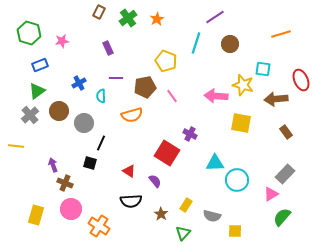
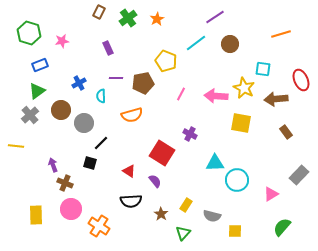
cyan line at (196, 43): rotated 35 degrees clockwise
yellow star at (243, 85): moved 1 px right, 3 px down; rotated 10 degrees clockwise
brown pentagon at (145, 87): moved 2 px left, 4 px up
pink line at (172, 96): moved 9 px right, 2 px up; rotated 64 degrees clockwise
brown circle at (59, 111): moved 2 px right, 1 px up
black line at (101, 143): rotated 21 degrees clockwise
red square at (167, 153): moved 5 px left
gray rectangle at (285, 174): moved 14 px right, 1 px down
yellow rectangle at (36, 215): rotated 18 degrees counterclockwise
green semicircle at (282, 217): moved 10 px down
